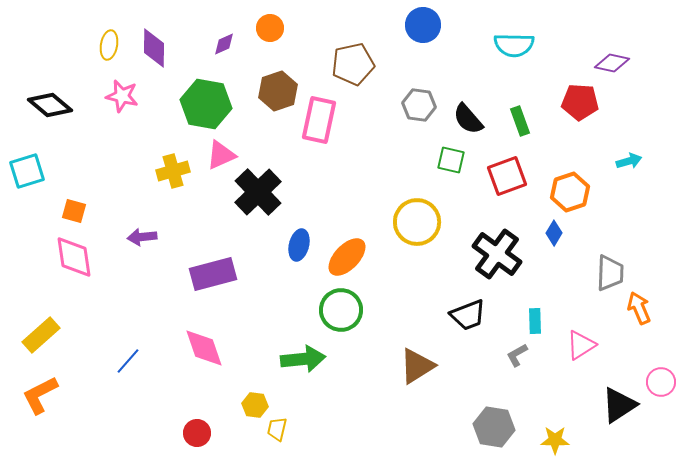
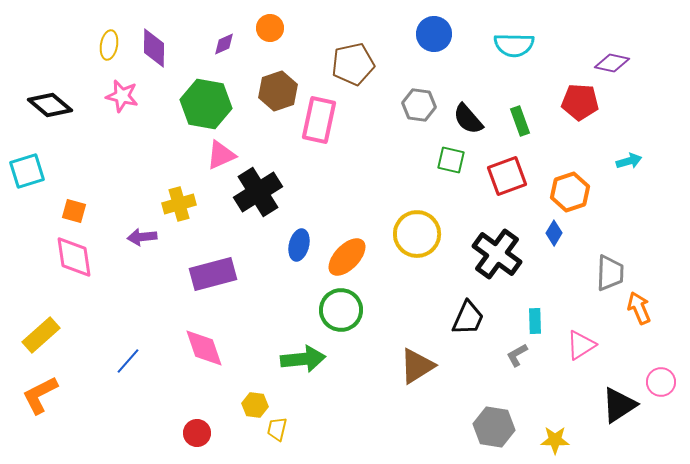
blue circle at (423, 25): moved 11 px right, 9 px down
yellow cross at (173, 171): moved 6 px right, 33 px down
black cross at (258, 192): rotated 12 degrees clockwise
yellow circle at (417, 222): moved 12 px down
black trapezoid at (468, 315): moved 3 px down; rotated 45 degrees counterclockwise
